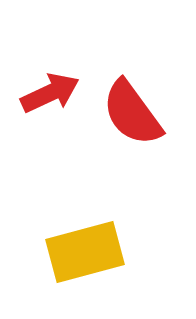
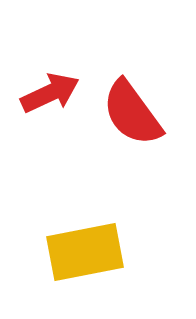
yellow rectangle: rotated 4 degrees clockwise
